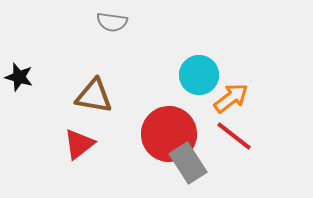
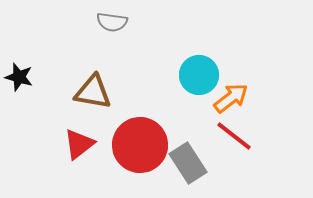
brown triangle: moved 1 px left, 4 px up
red circle: moved 29 px left, 11 px down
